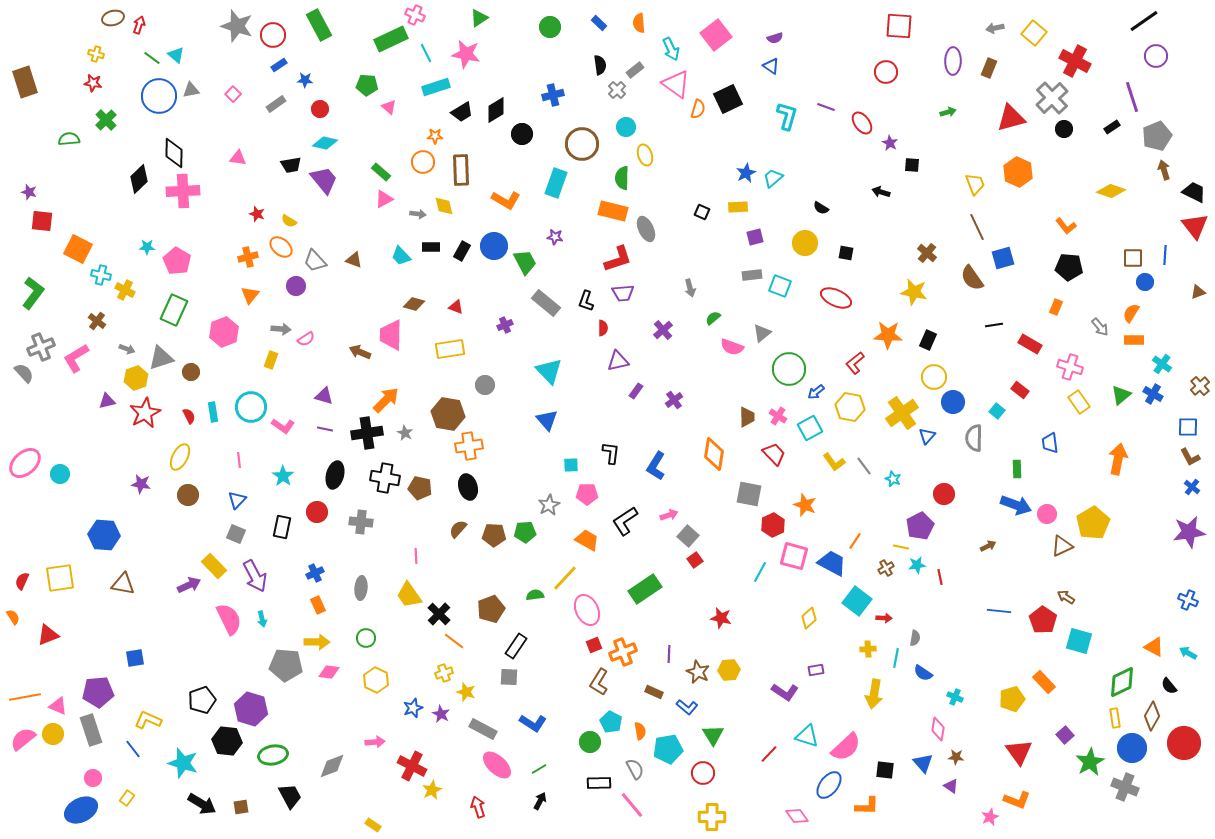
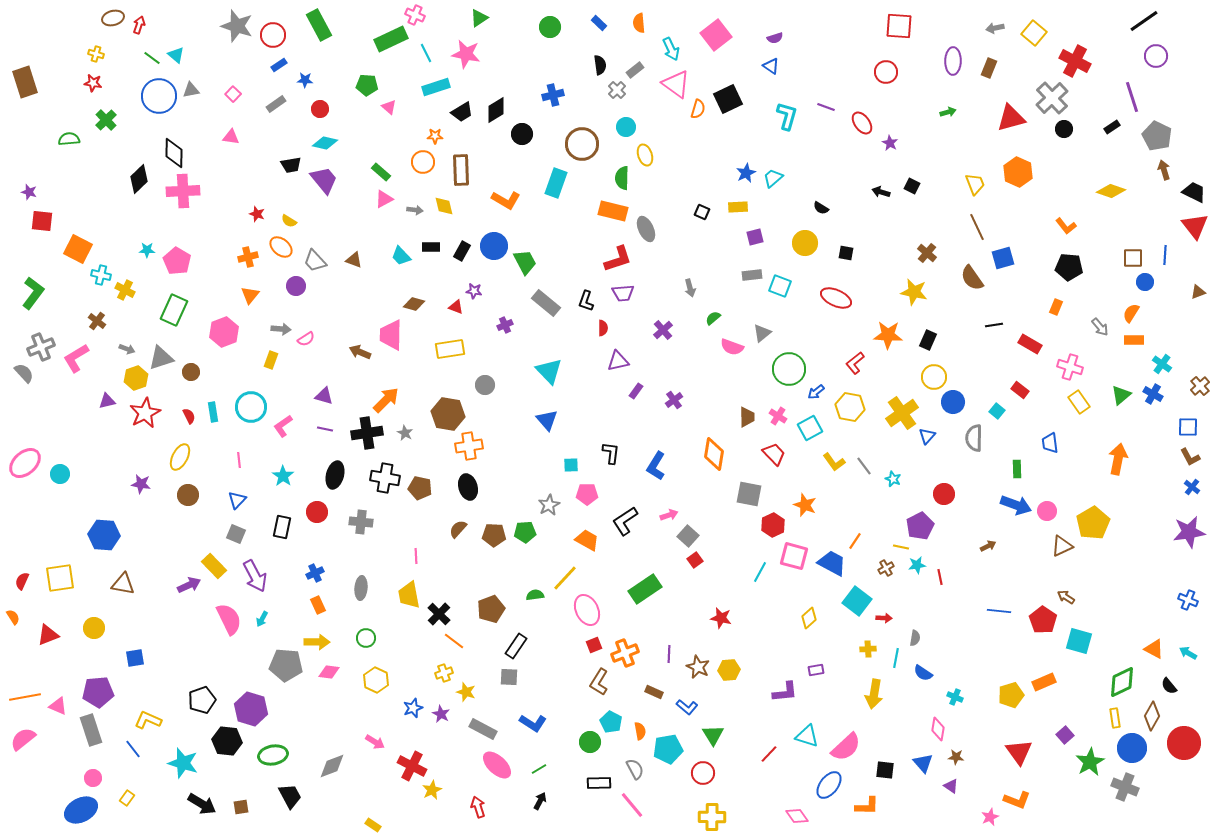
gray pentagon at (1157, 136): rotated 24 degrees counterclockwise
pink triangle at (238, 158): moved 7 px left, 21 px up
black square at (912, 165): moved 21 px down; rotated 21 degrees clockwise
gray arrow at (418, 214): moved 3 px left, 4 px up
purple star at (555, 237): moved 81 px left, 54 px down
cyan star at (147, 247): moved 3 px down
pink L-shape at (283, 426): rotated 110 degrees clockwise
pink circle at (1047, 514): moved 3 px up
yellow trapezoid at (409, 595): rotated 24 degrees clockwise
cyan arrow at (262, 619): rotated 42 degrees clockwise
orange triangle at (1154, 647): moved 2 px down
orange cross at (623, 652): moved 2 px right, 1 px down
brown star at (698, 672): moved 5 px up
orange rectangle at (1044, 682): rotated 70 degrees counterclockwise
purple L-shape at (785, 692): rotated 40 degrees counterclockwise
yellow pentagon at (1012, 699): moved 1 px left, 4 px up
yellow circle at (53, 734): moved 41 px right, 106 px up
pink arrow at (375, 742): rotated 36 degrees clockwise
